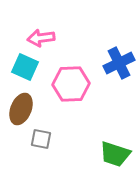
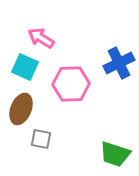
pink arrow: rotated 40 degrees clockwise
